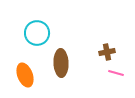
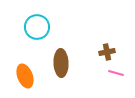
cyan circle: moved 6 px up
orange ellipse: moved 1 px down
